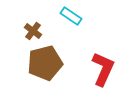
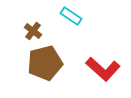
red L-shape: rotated 108 degrees clockwise
